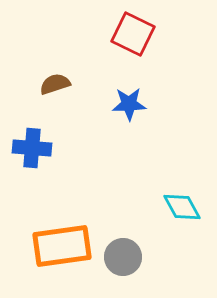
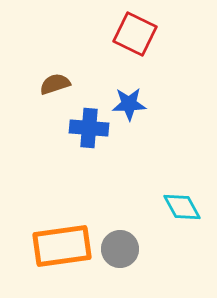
red square: moved 2 px right
blue cross: moved 57 px right, 20 px up
gray circle: moved 3 px left, 8 px up
